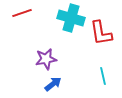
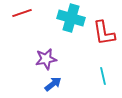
red L-shape: moved 3 px right
